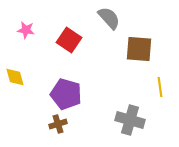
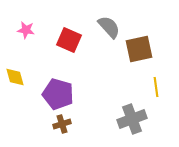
gray semicircle: moved 9 px down
red square: rotated 10 degrees counterclockwise
brown square: rotated 16 degrees counterclockwise
yellow line: moved 4 px left
purple pentagon: moved 8 px left
gray cross: moved 2 px right, 1 px up; rotated 36 degrees counterclockwise
brown cross: moved 4 px right
